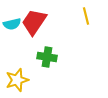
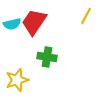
yellow line: rotated 42 degrees clockwise
